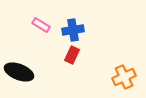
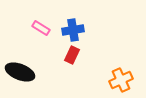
pink rectangle: moved 3 px down
black ellipse: moved 1 px right
orange cross: moved 3 px left, 3 px down
